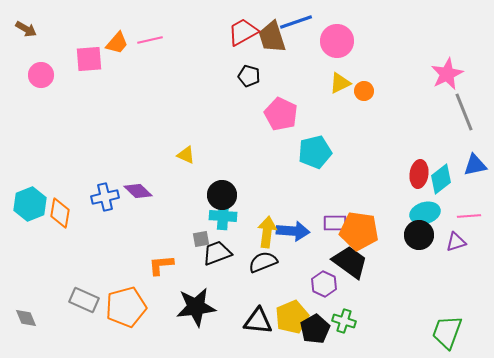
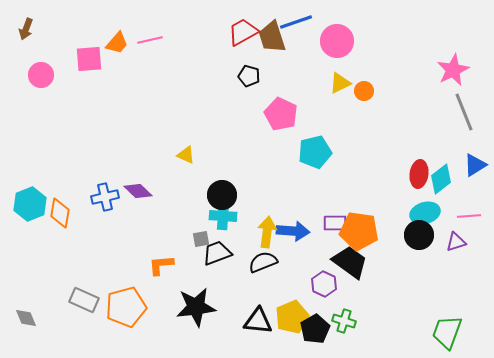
brown arrow at (26, 29): rotated 80 degrees clockwise
pink star at (447, 74): moved 6 px right, 4 px up
blue triangle at (475, 165): rotated 20 degrees counterclockwise
